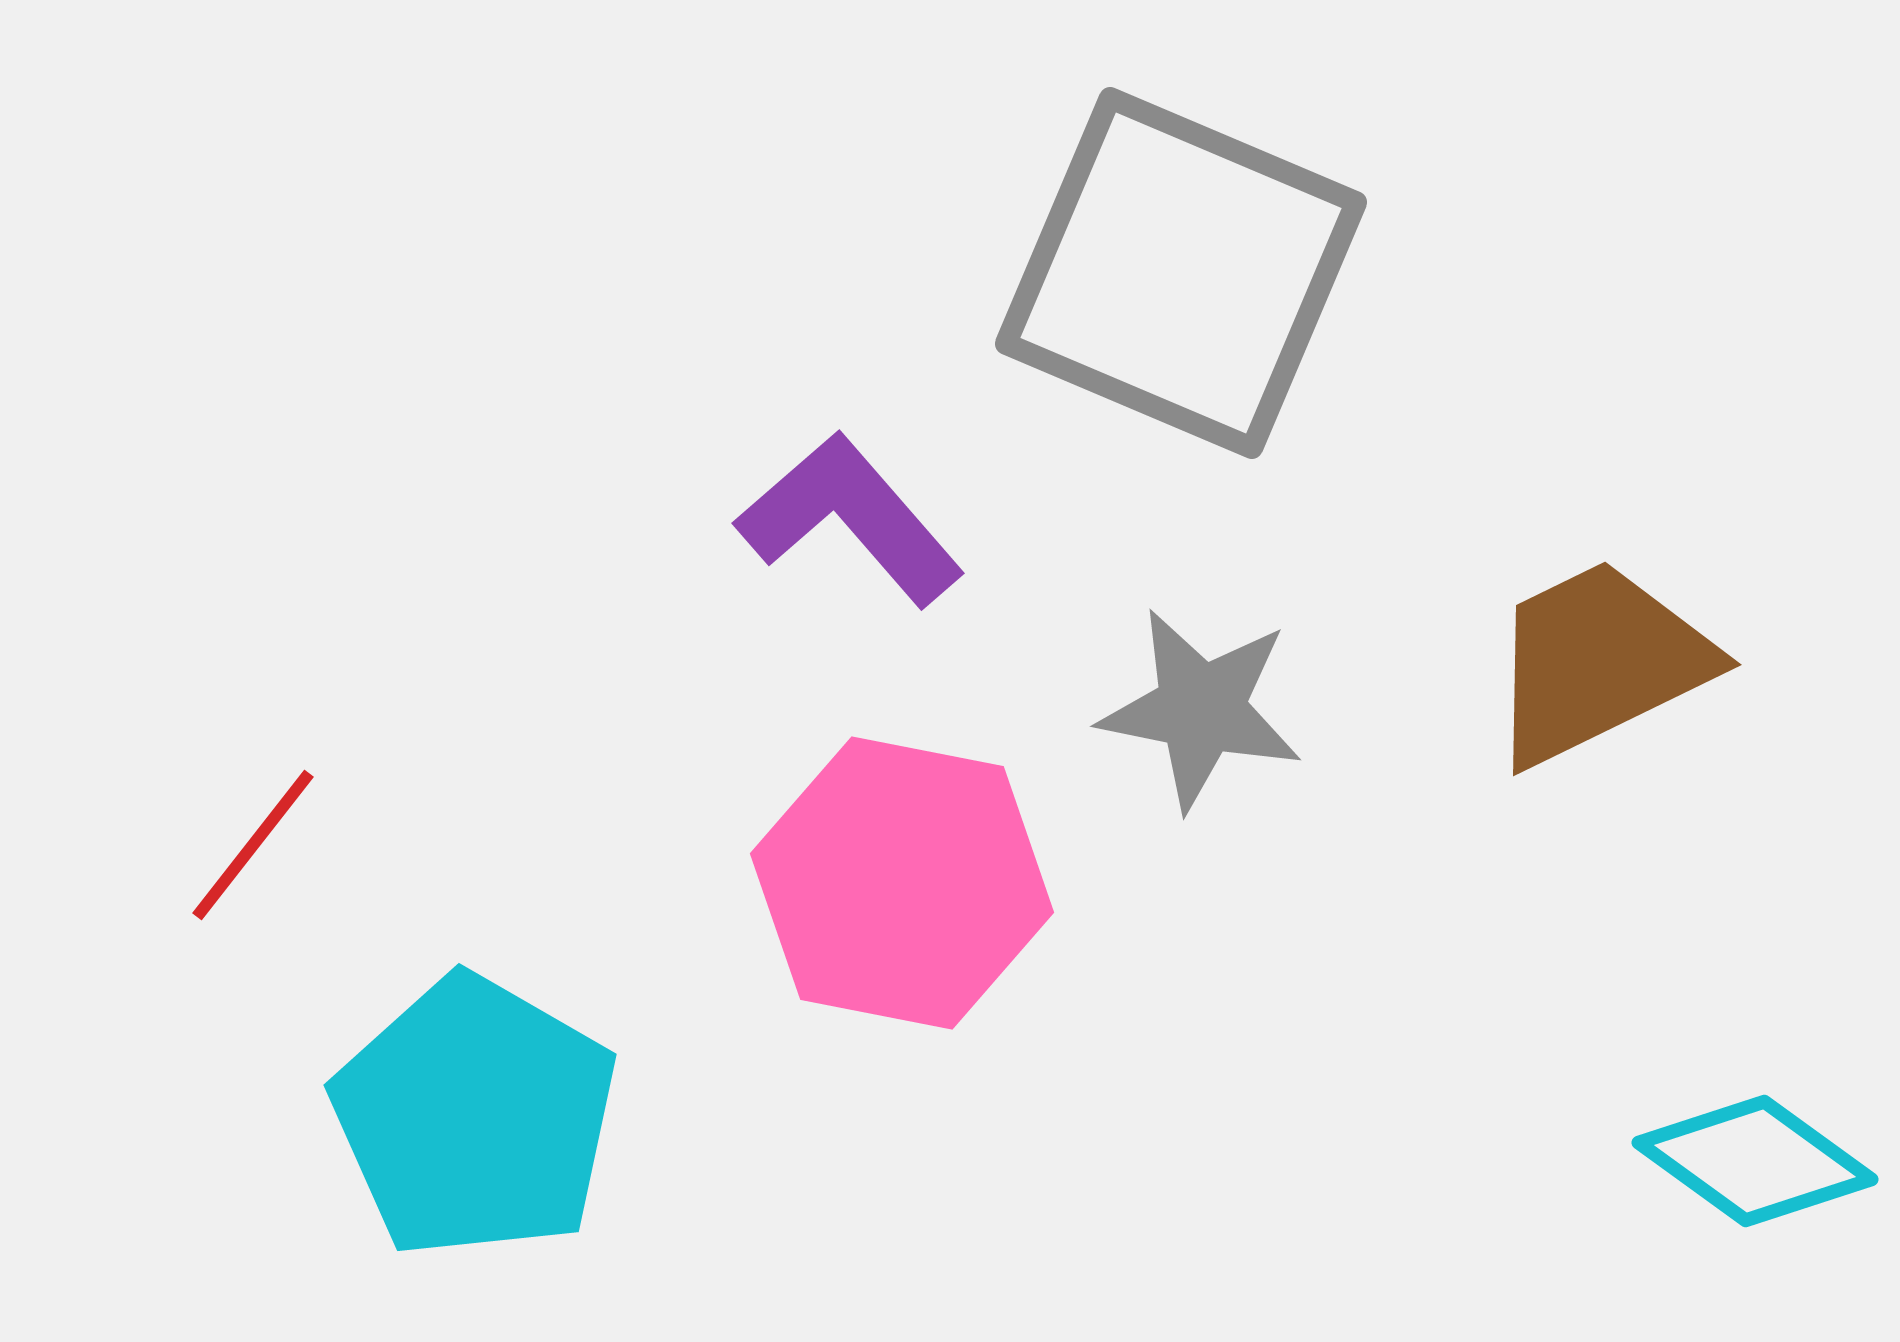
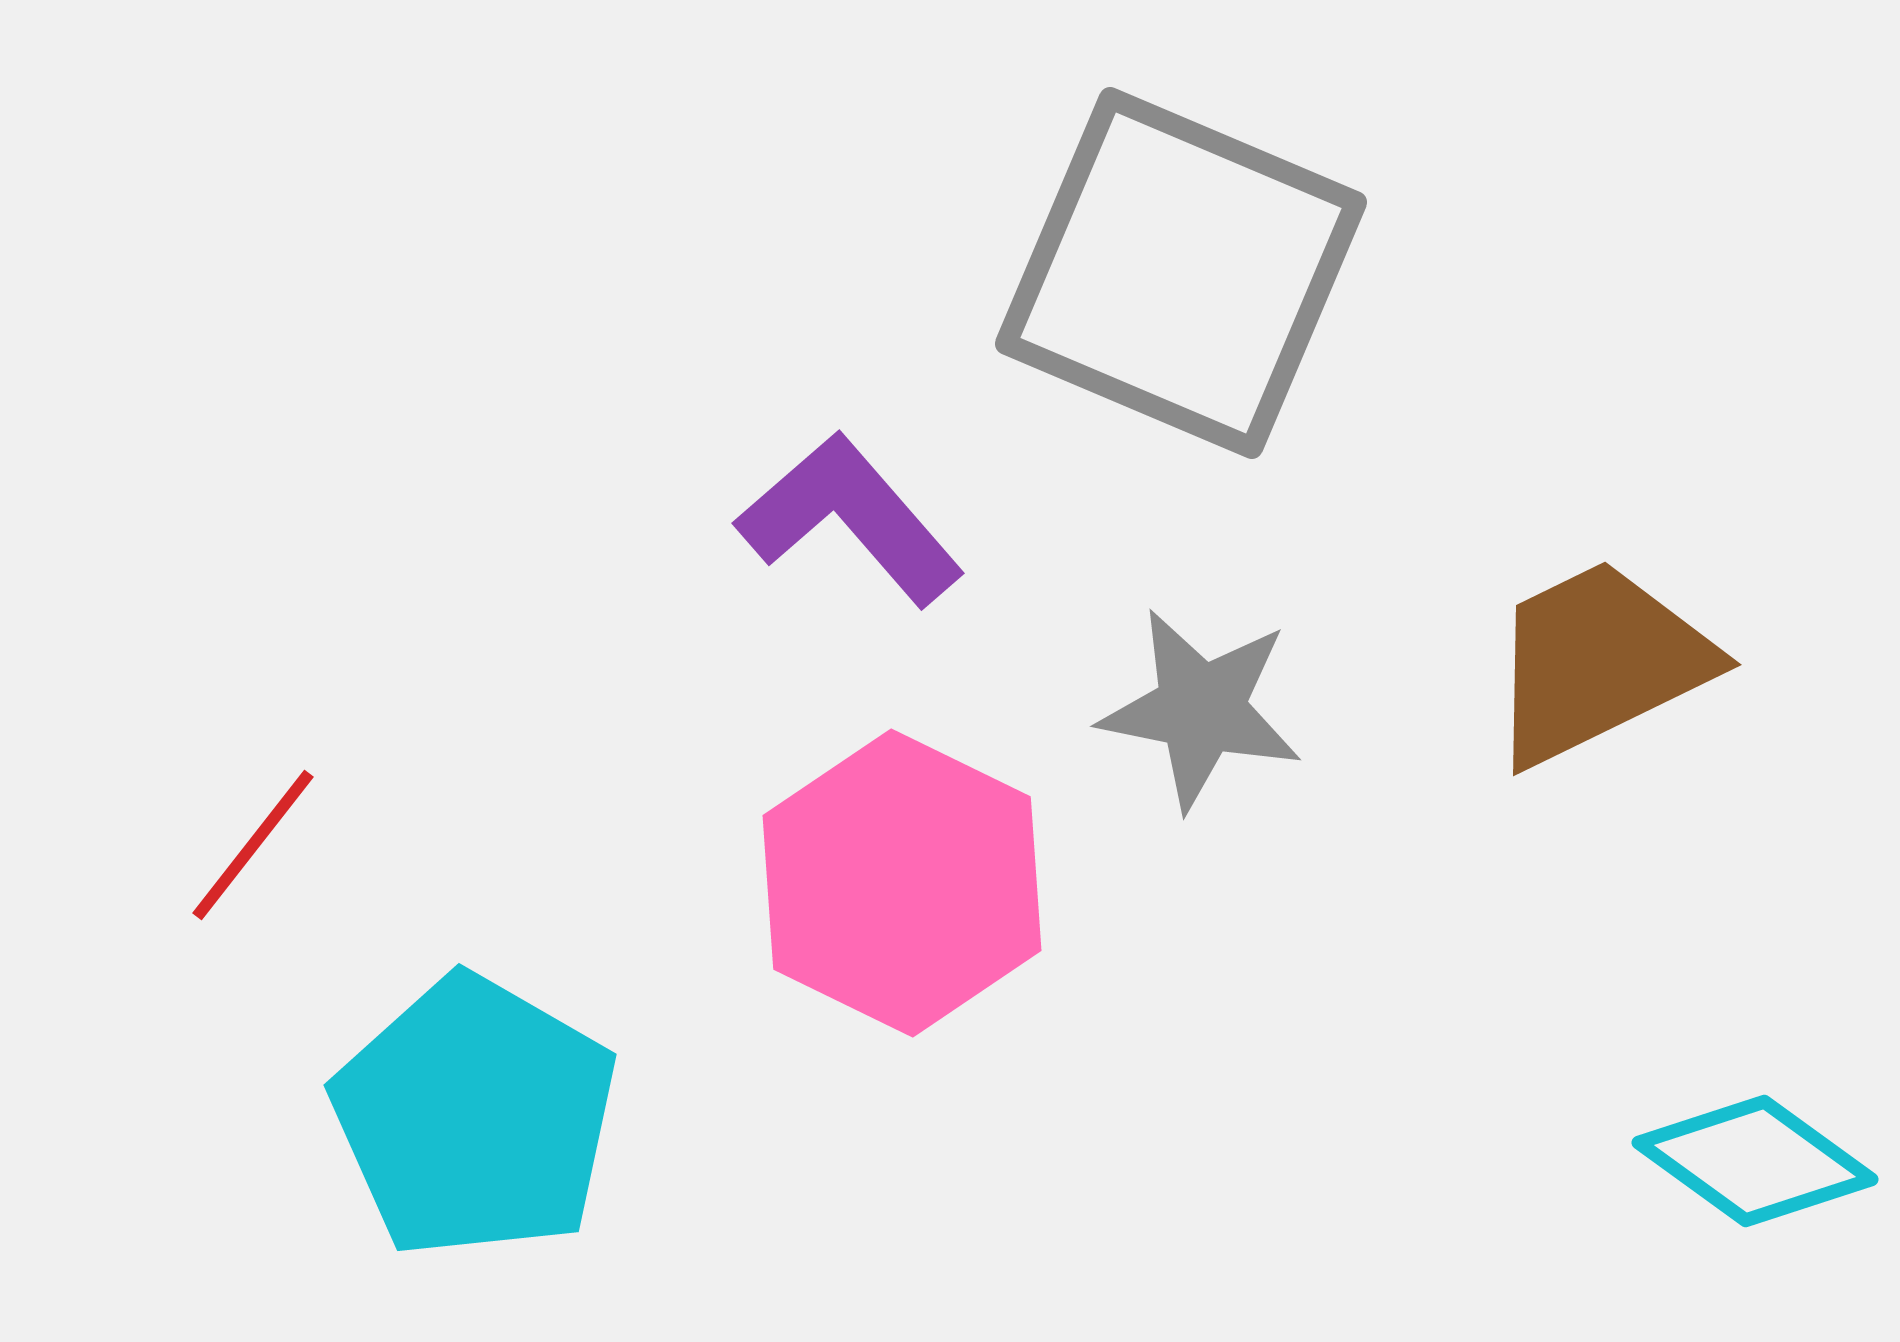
pink hexagon: rotated 15 degrees clockwise
